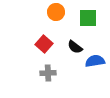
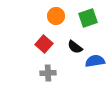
orange circle: moved 4 px down
green square: rotated 18 degrees counterclockwise
